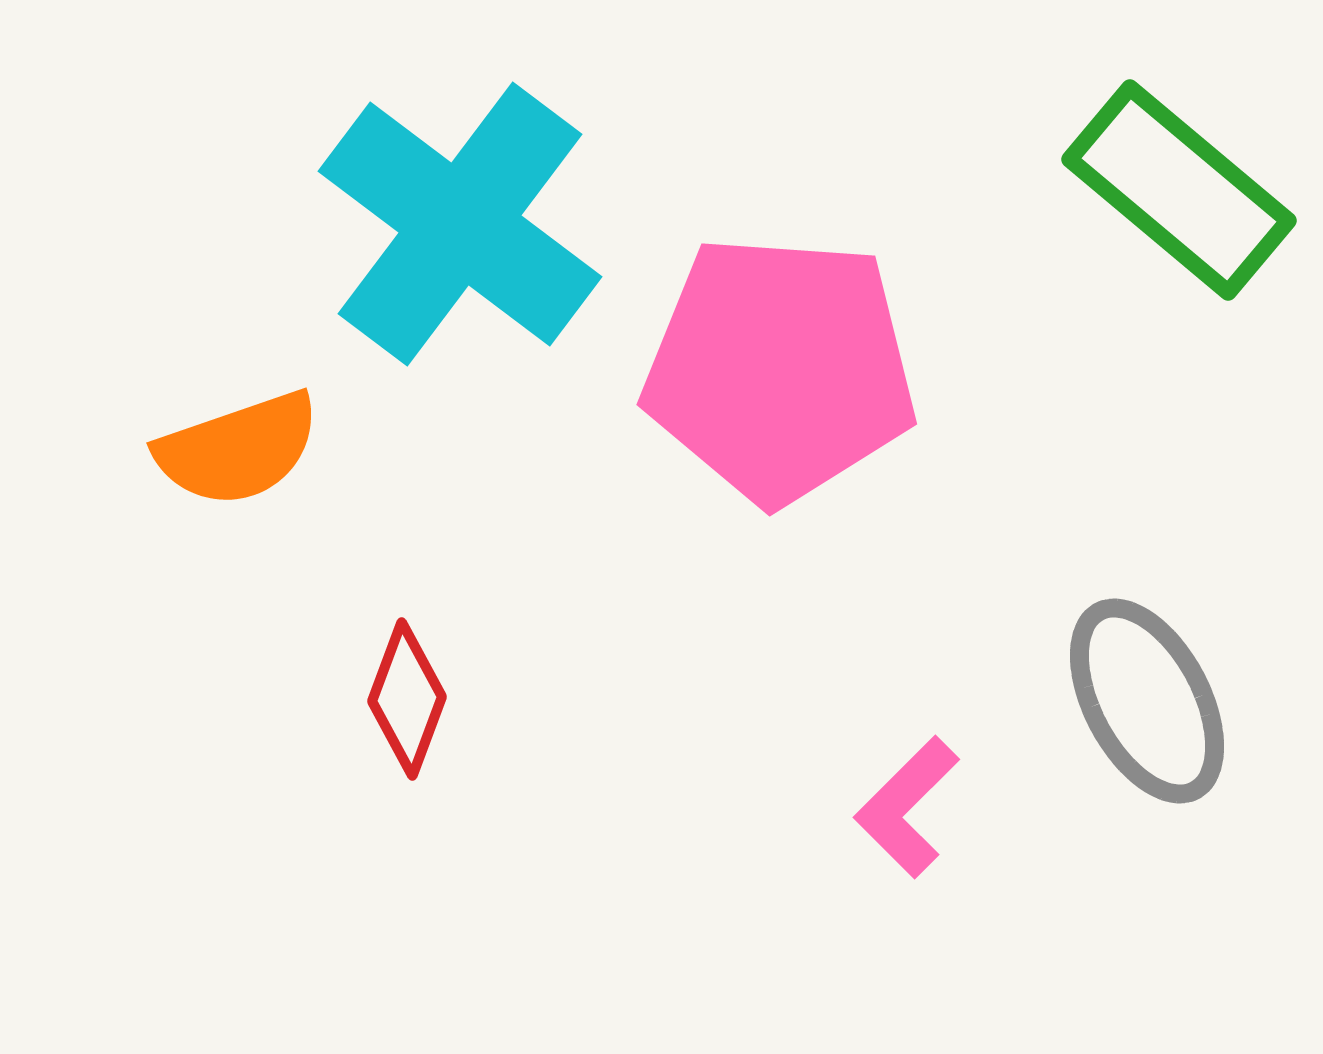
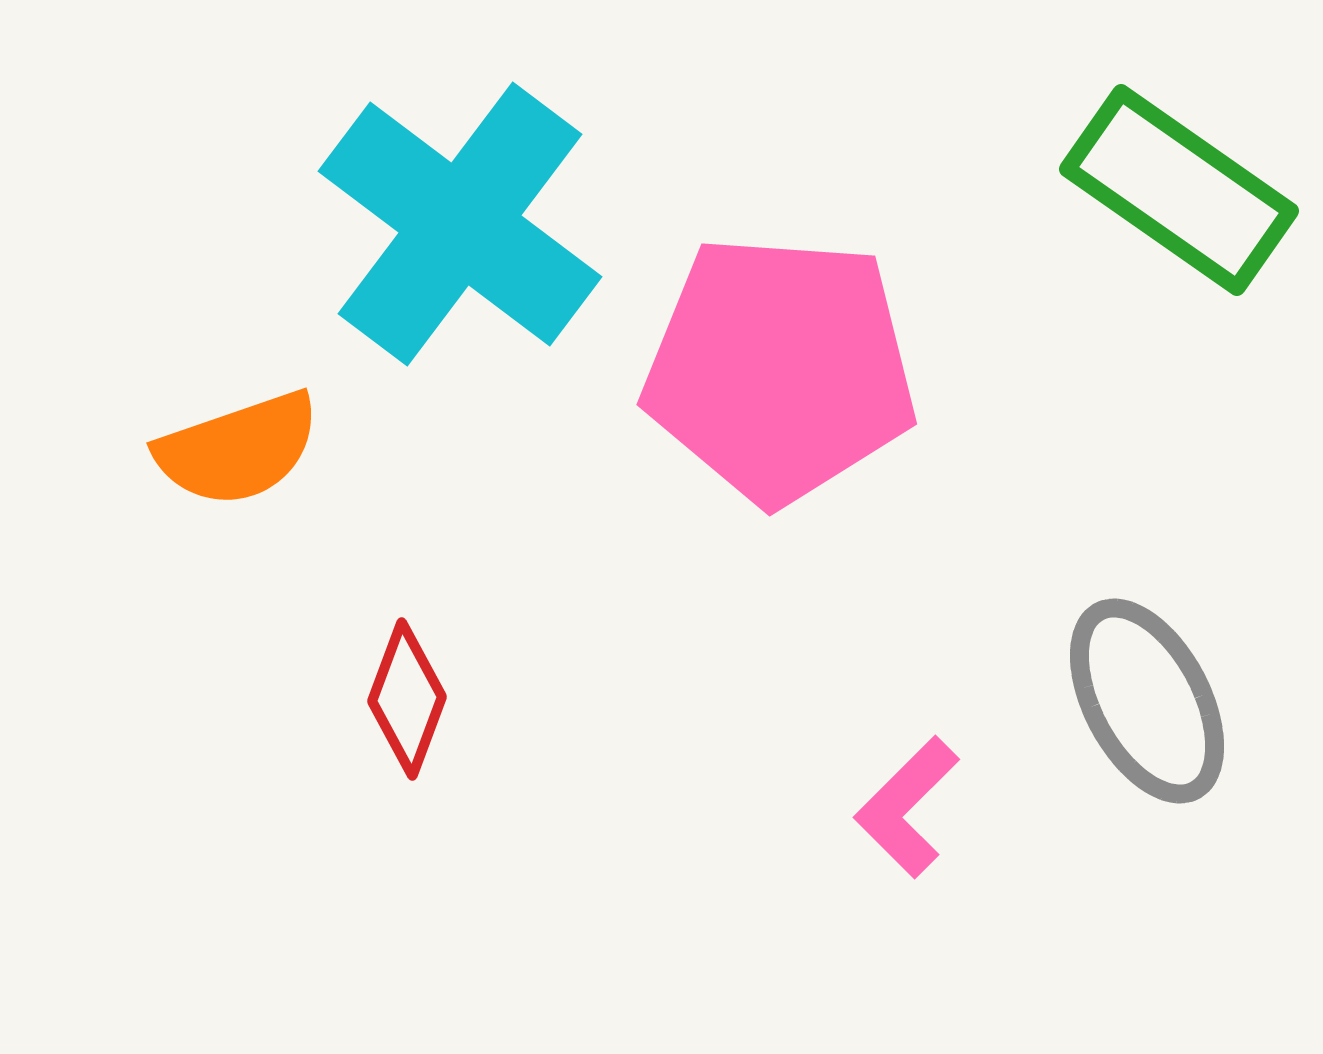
green rectangle: rotated 5 degrees counterclockwise
